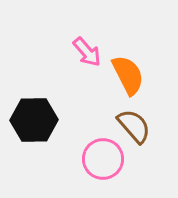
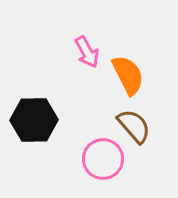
pink arrow: rotated 12 degrees clockwise
